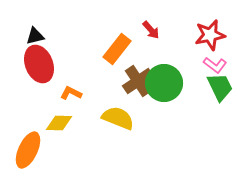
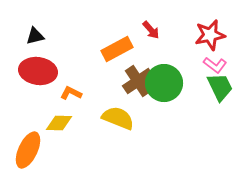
orange rectangle: rotated 24 degrees clockwise
red ellipse: moved 1 px left, 7 px down; rotated 60 degrees counterclockwise
